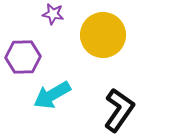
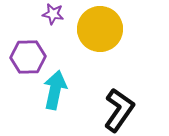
yellow circle: moved 3 px left, 6 px up
purple hexagon: moved 5 px right
cyan arrow: moved 3 px right, 5 px up; rotated 132 degrees clockwise
